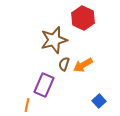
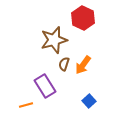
orange arrow: rotated 24 degrees counterclockwise
purple rectangle: moved 1 px right, 1 px down; rotated 55 degrees counterclockwise
blue square: moved 10 px left
orange line: moved 1 px left; rotated 64 degrees clockwise
